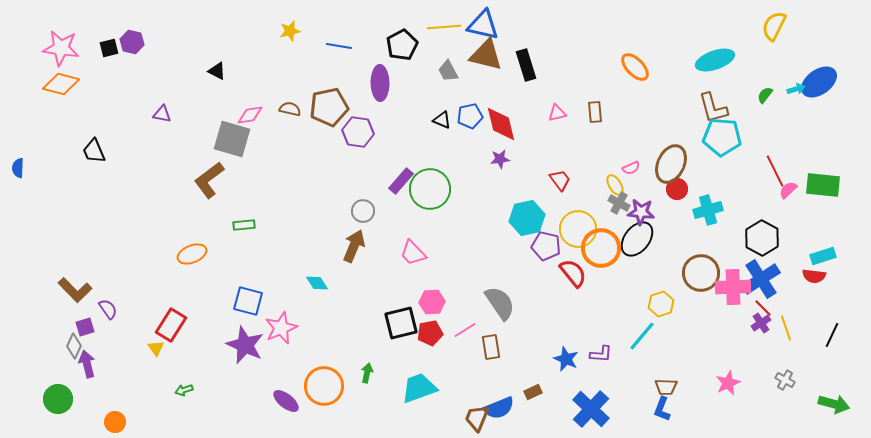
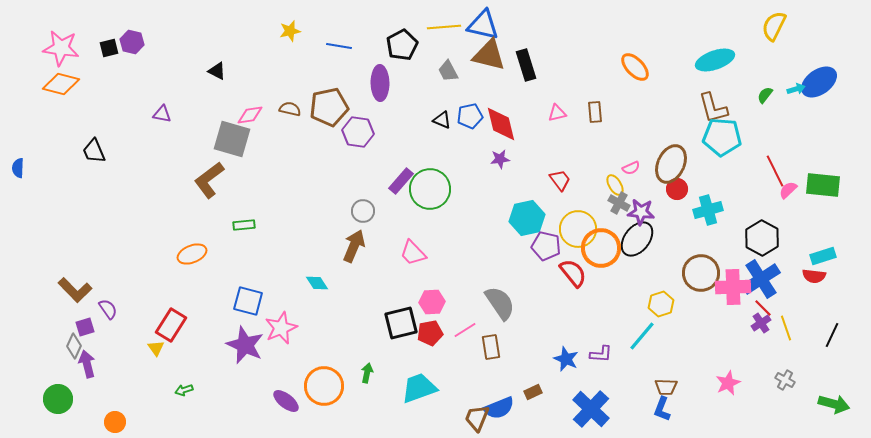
brown triangle at (486, 55): moved 3 px right
